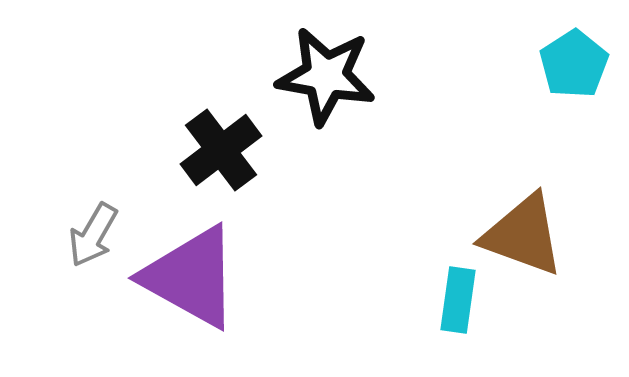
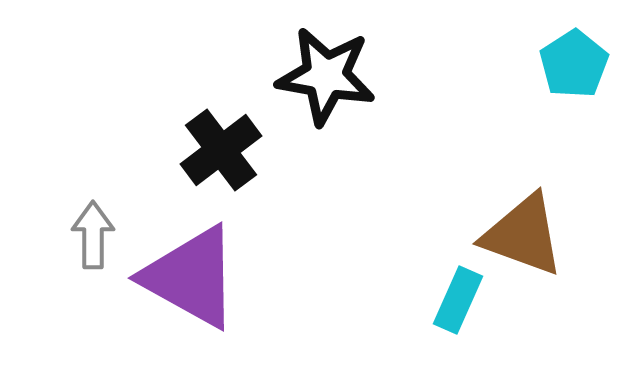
gray arrow: rotated 150 degrees clockwise
cyan rectangle: rotated 16 degrees clockwise
